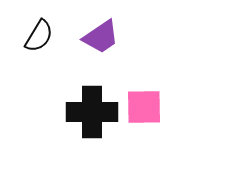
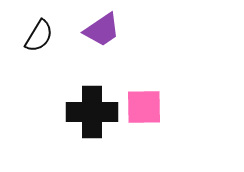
purple trapezoid: moved 1 px right, 7 px up
